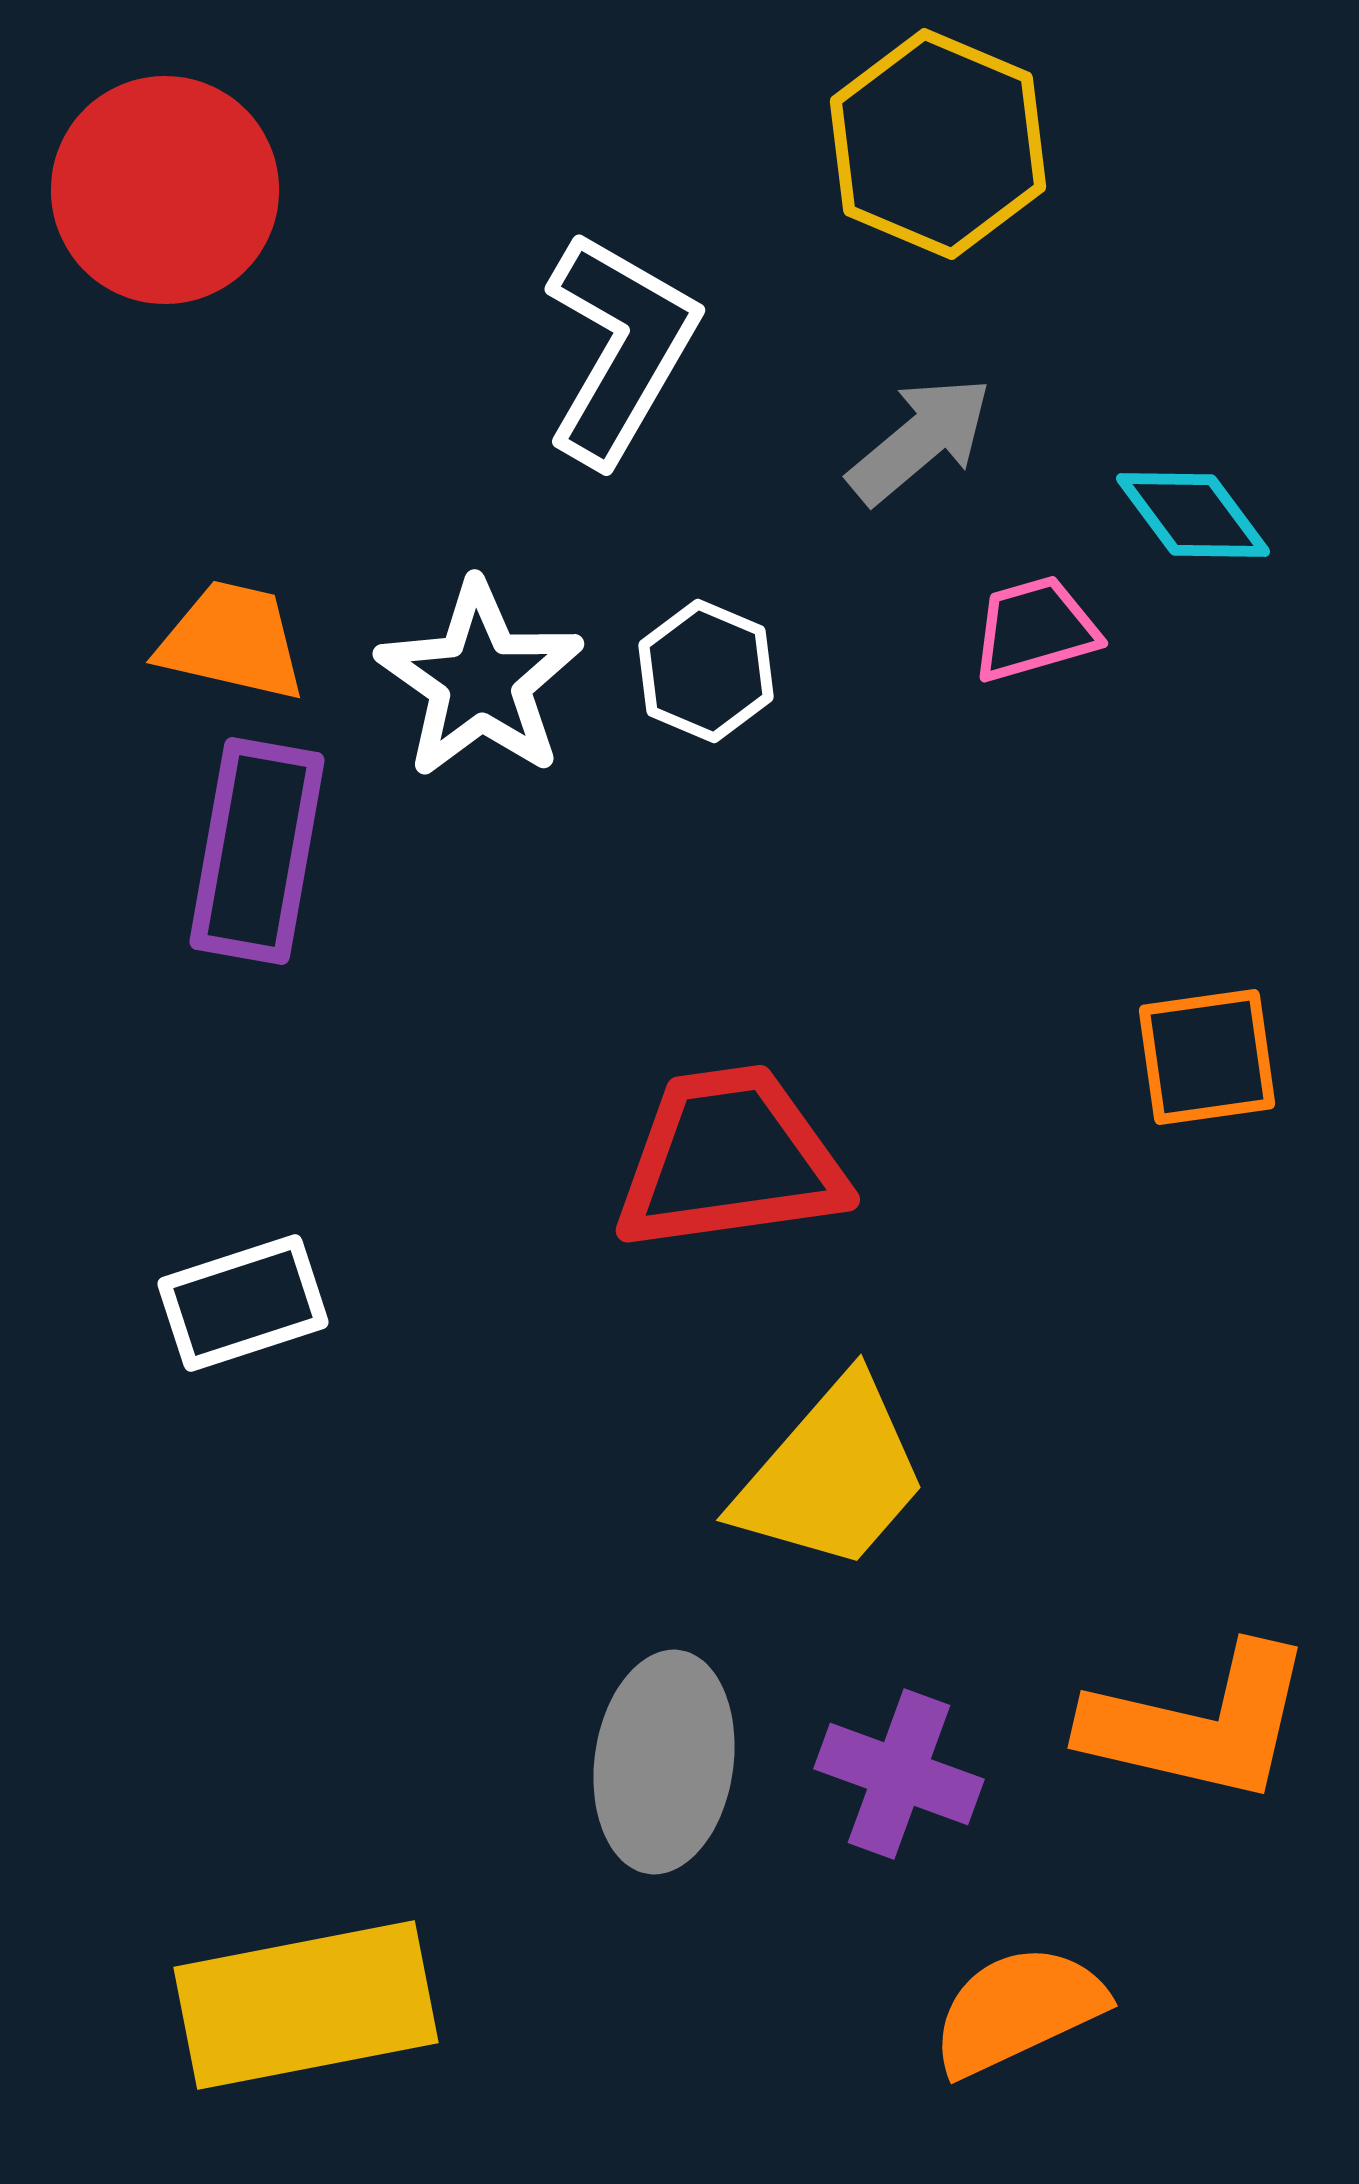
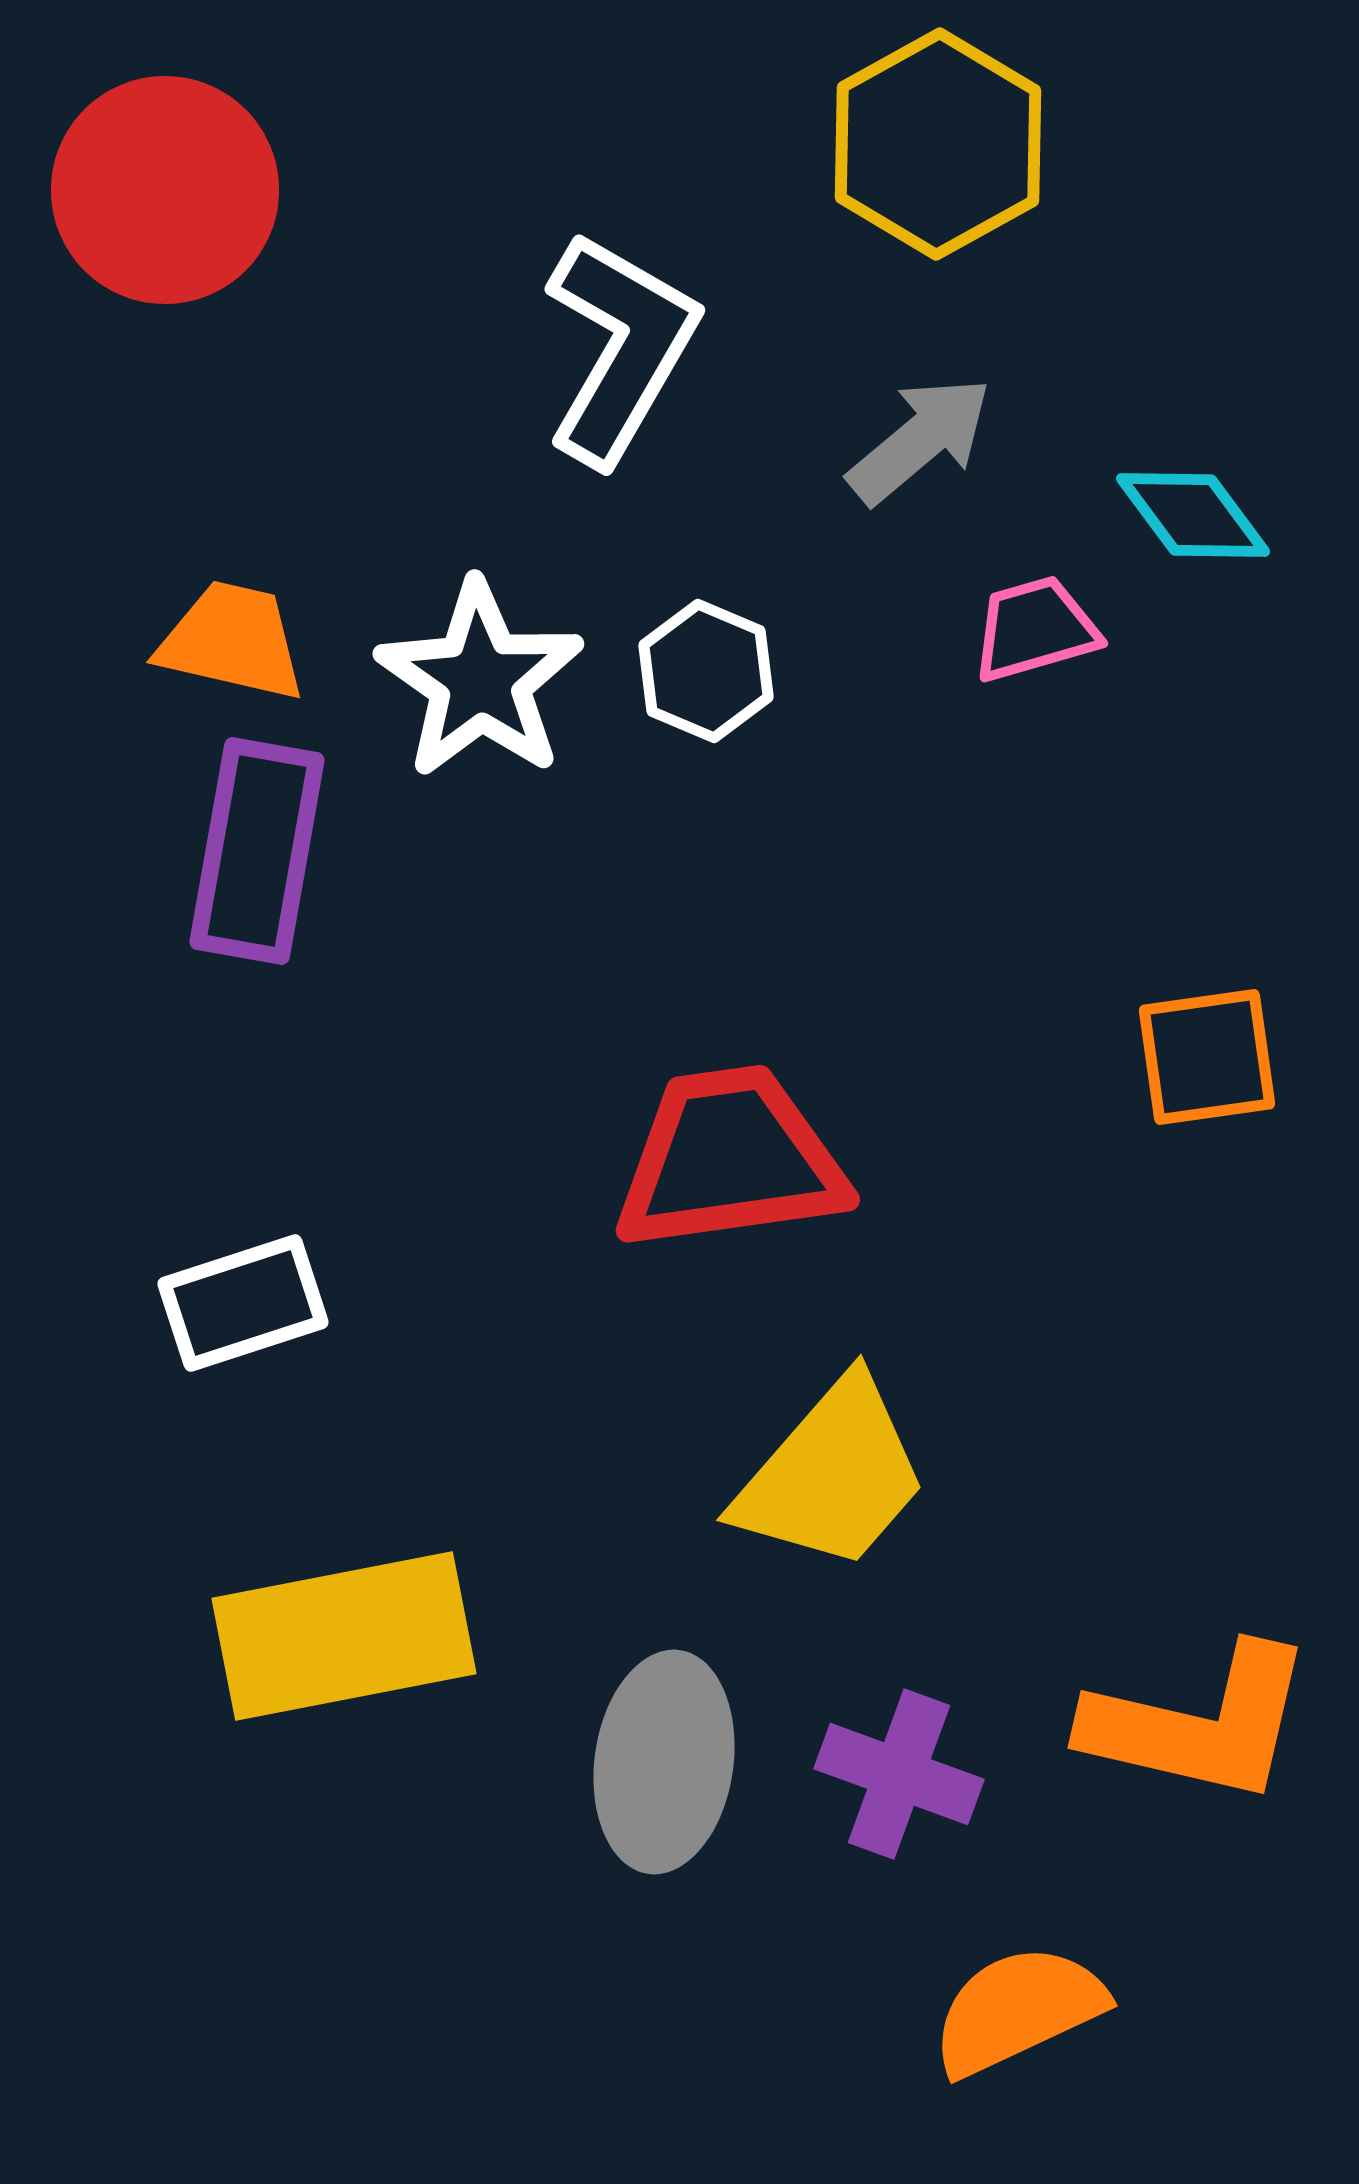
yellow hexagon: rotated 8 degrees clockwise
yellow rectangle: moved 38 px right, 369 px up
